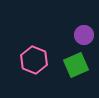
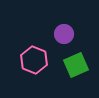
purple circle: moved 20 px left, 1 px up
